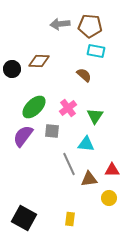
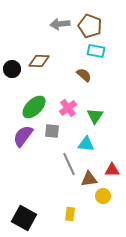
brown pentagon: rotated 15 degrees clockwise
yellow circle: moved 6 px left, 2 px up
yellow rectangle: moved 5 px up
